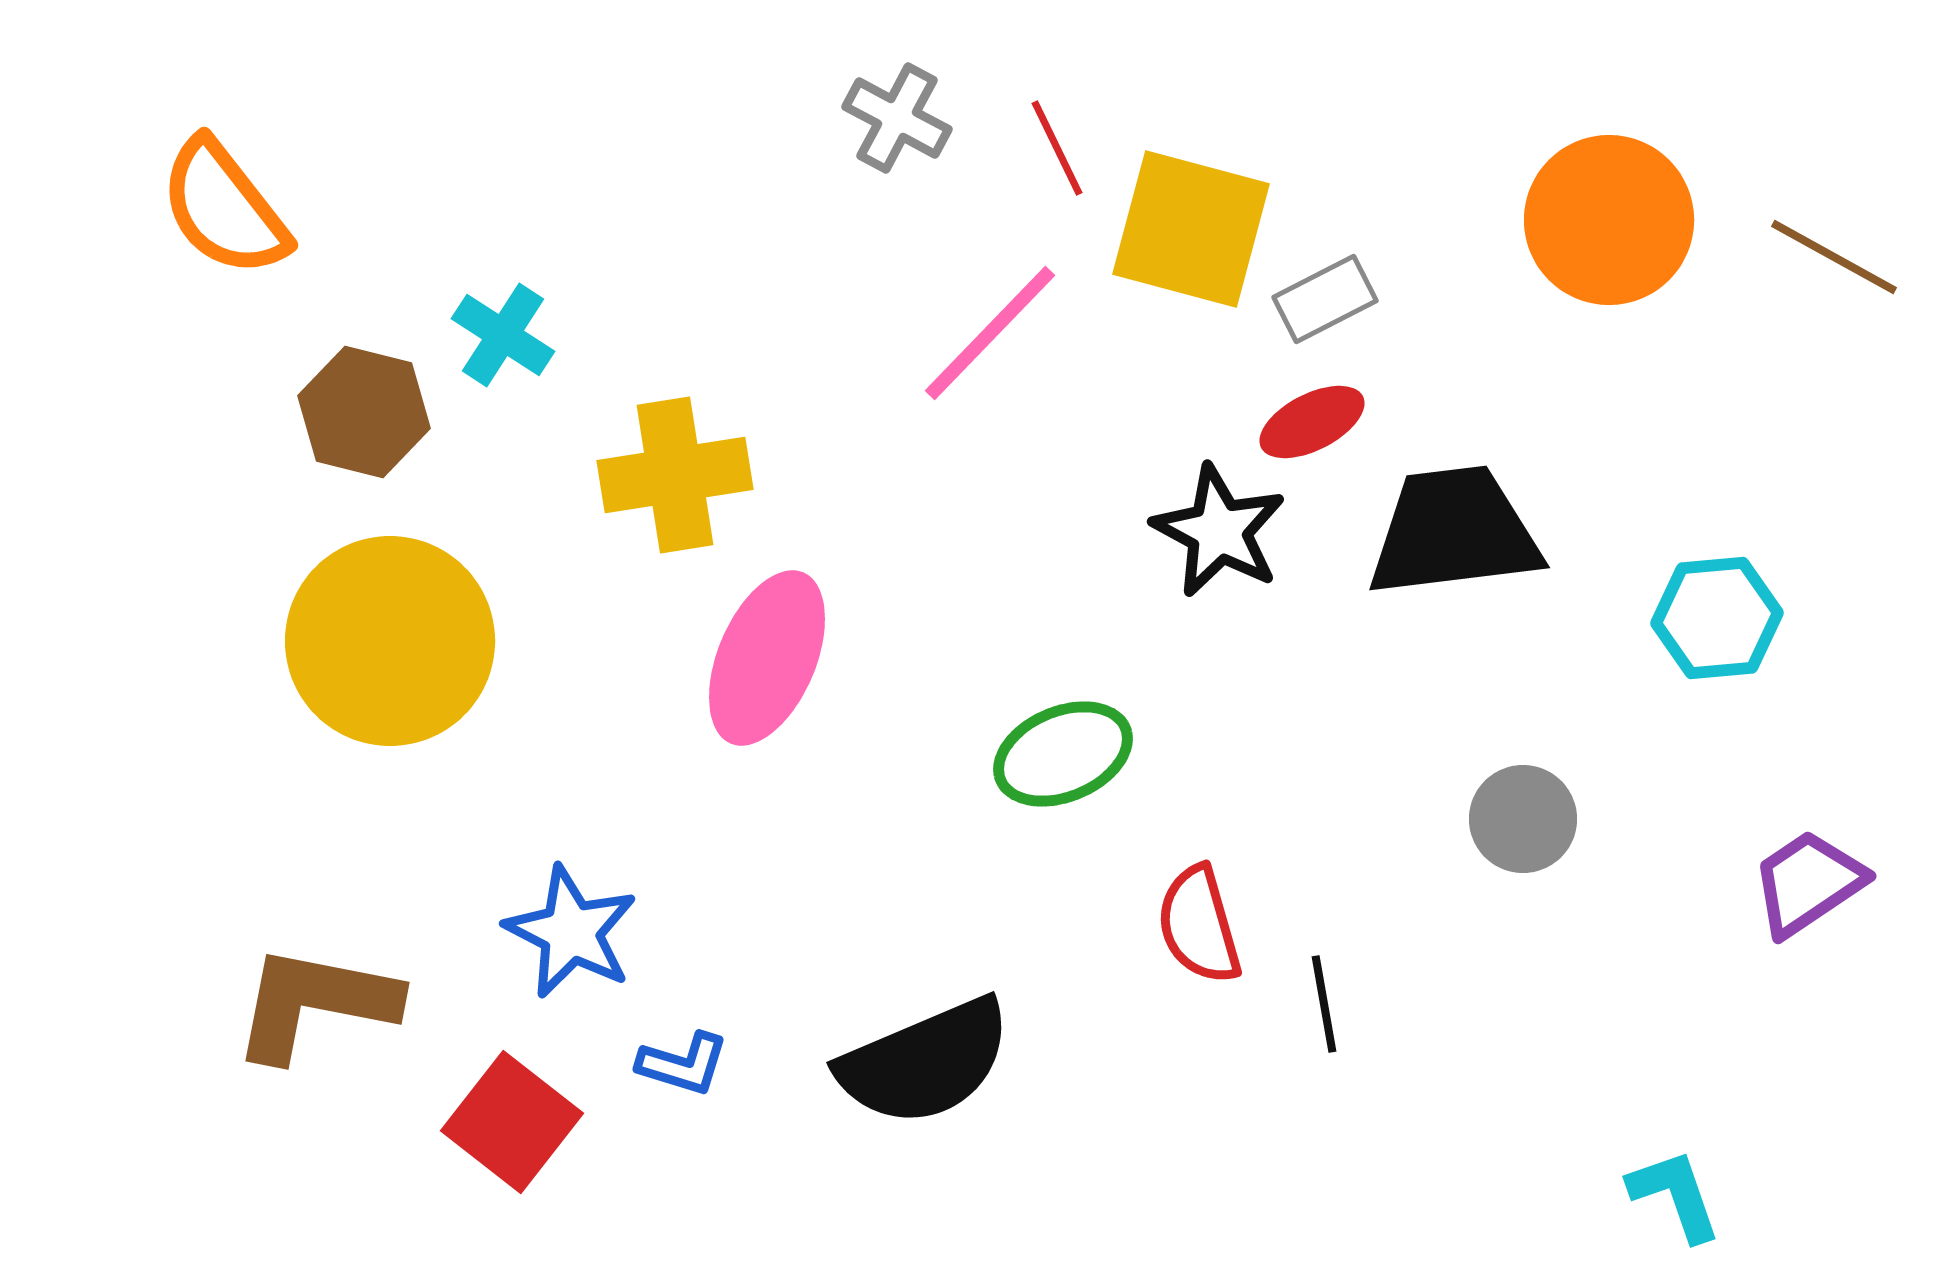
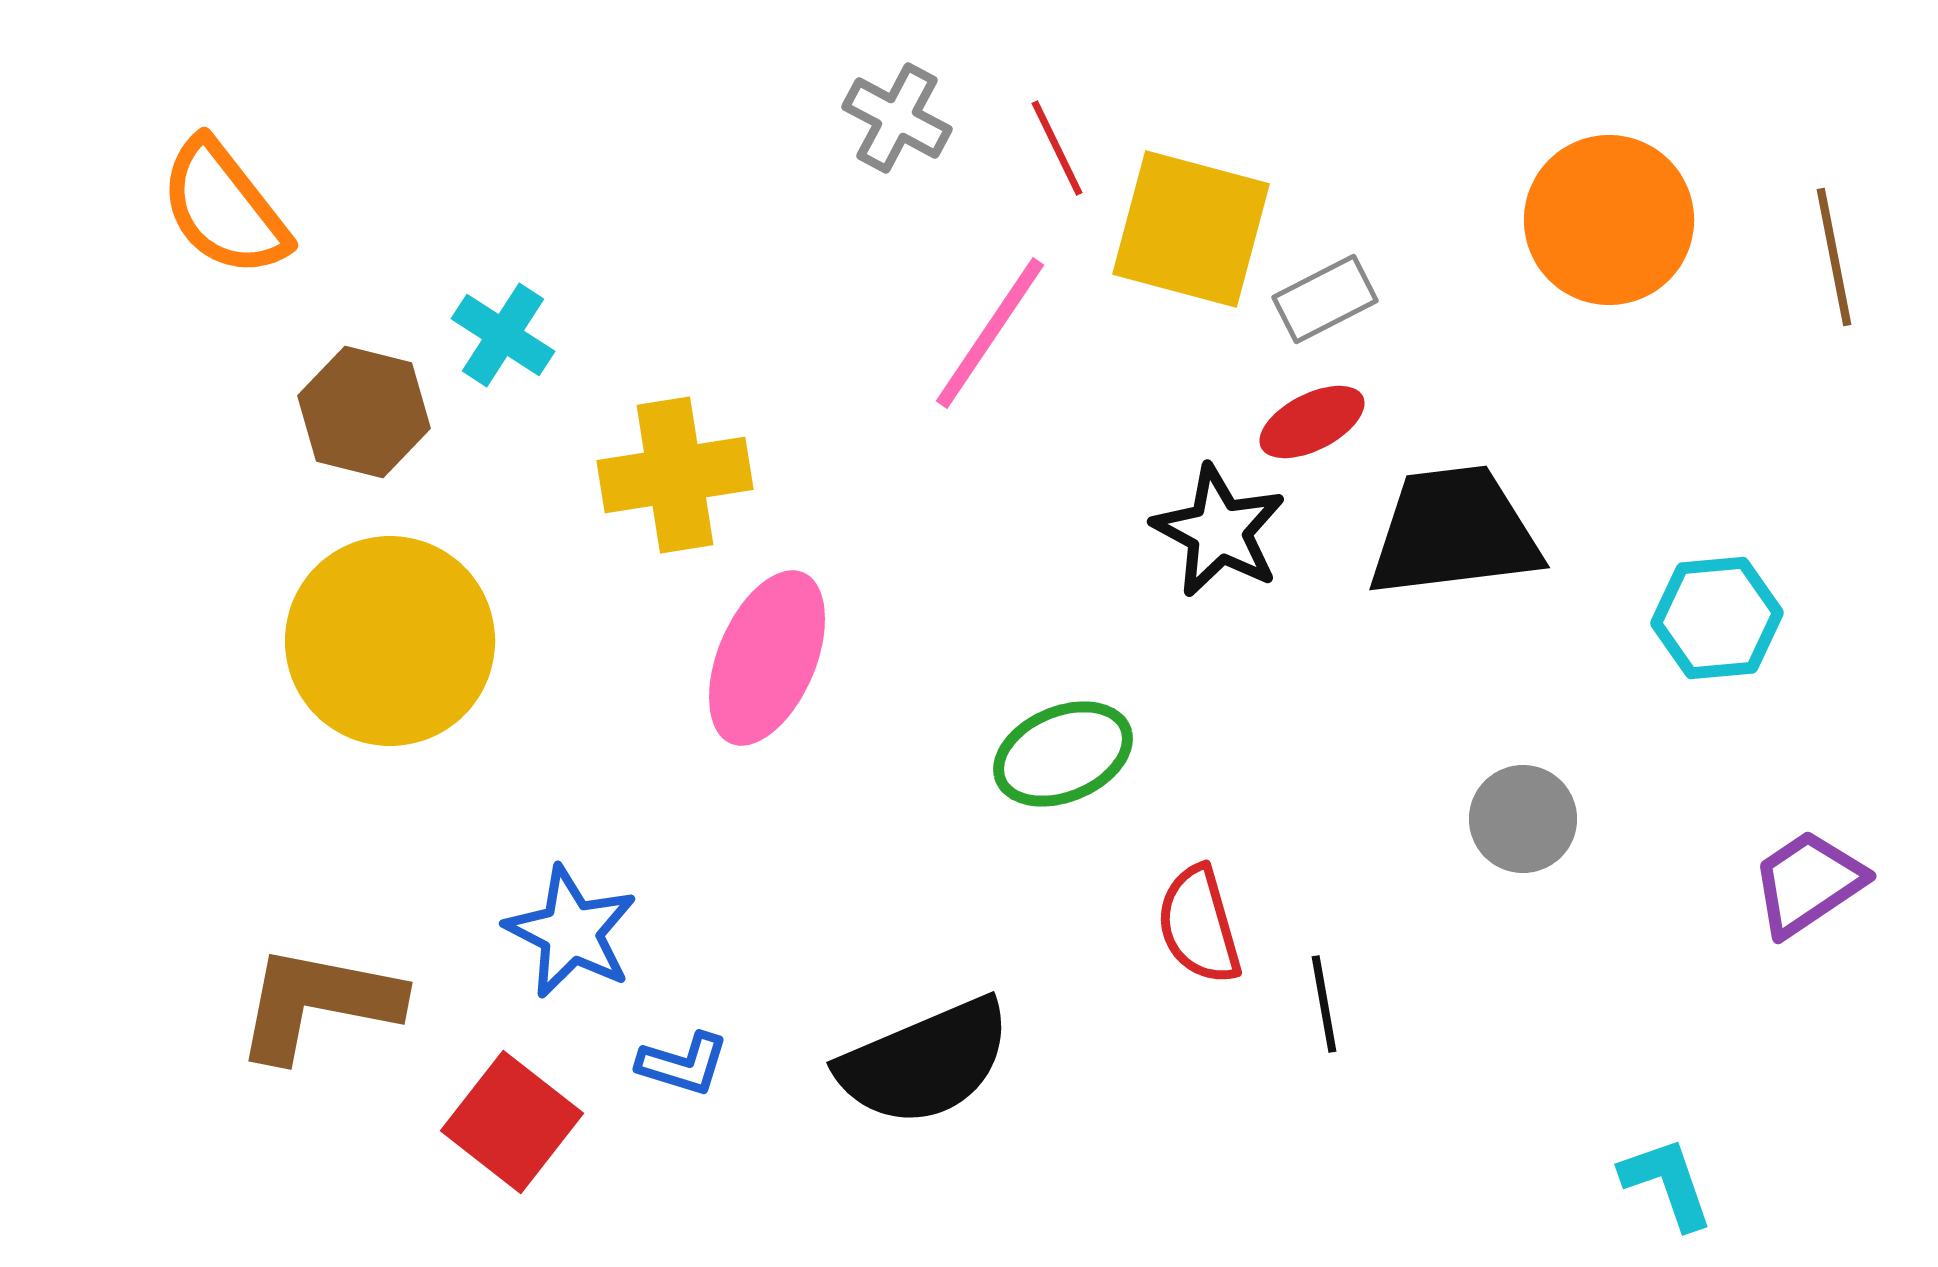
brown line: rotated 50 degrees clockwise
pink line: rotated 10 degrees counterclockwise
brown L-shape: moved 3 px right
cyan L-shape: moved 8 px left, 12 px up
